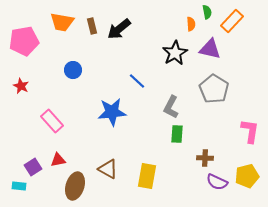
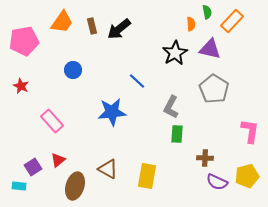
orange trapezoid: rotated 65 degrees counterclockwise
red triangle: rotated 28 degrees counterclockwise
